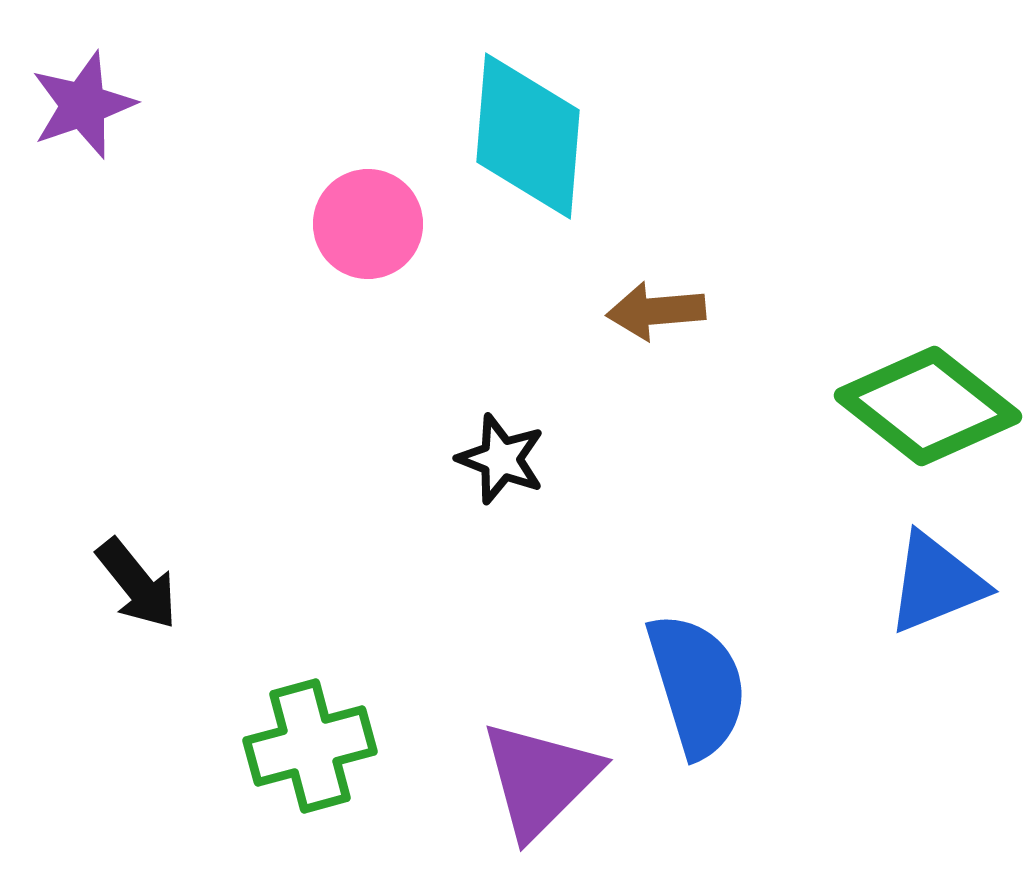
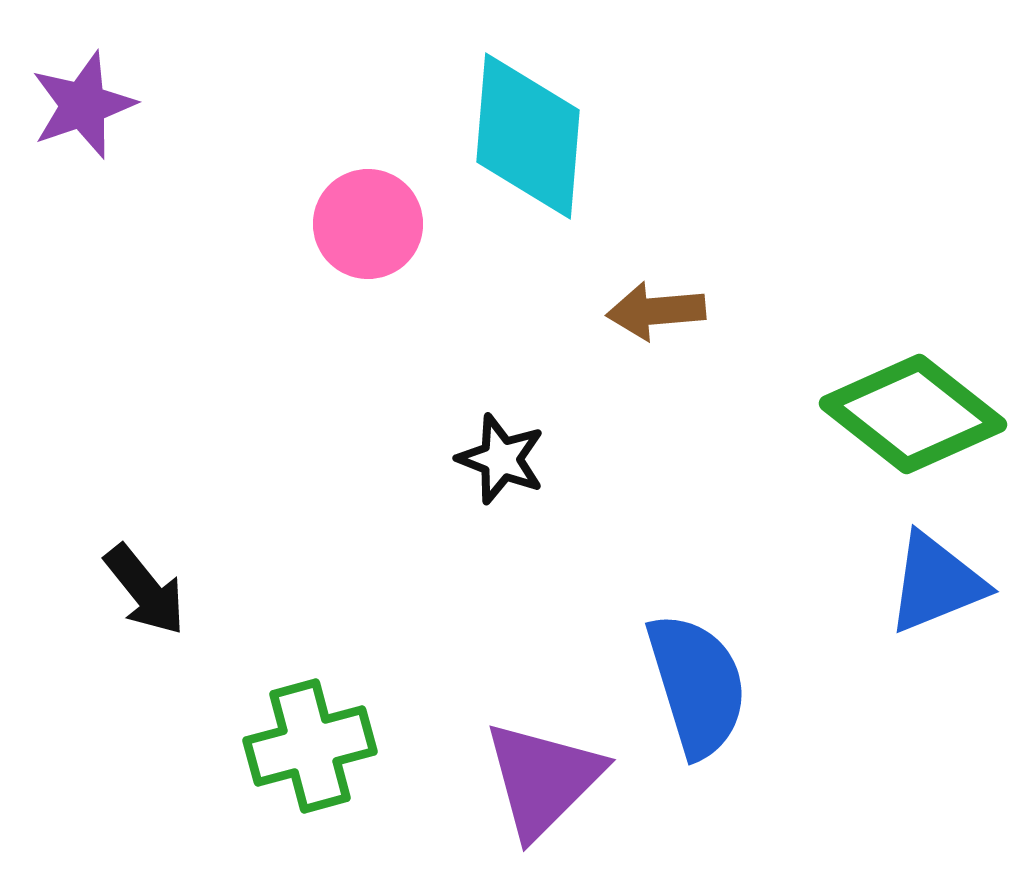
green diamond: moved 15 px left, 8 px down
black arrow: moved 8 px right, 6 px down
purple triangle: moved 3 px right
